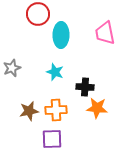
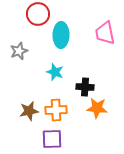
gray star: moved 7 px right, 17 px up
